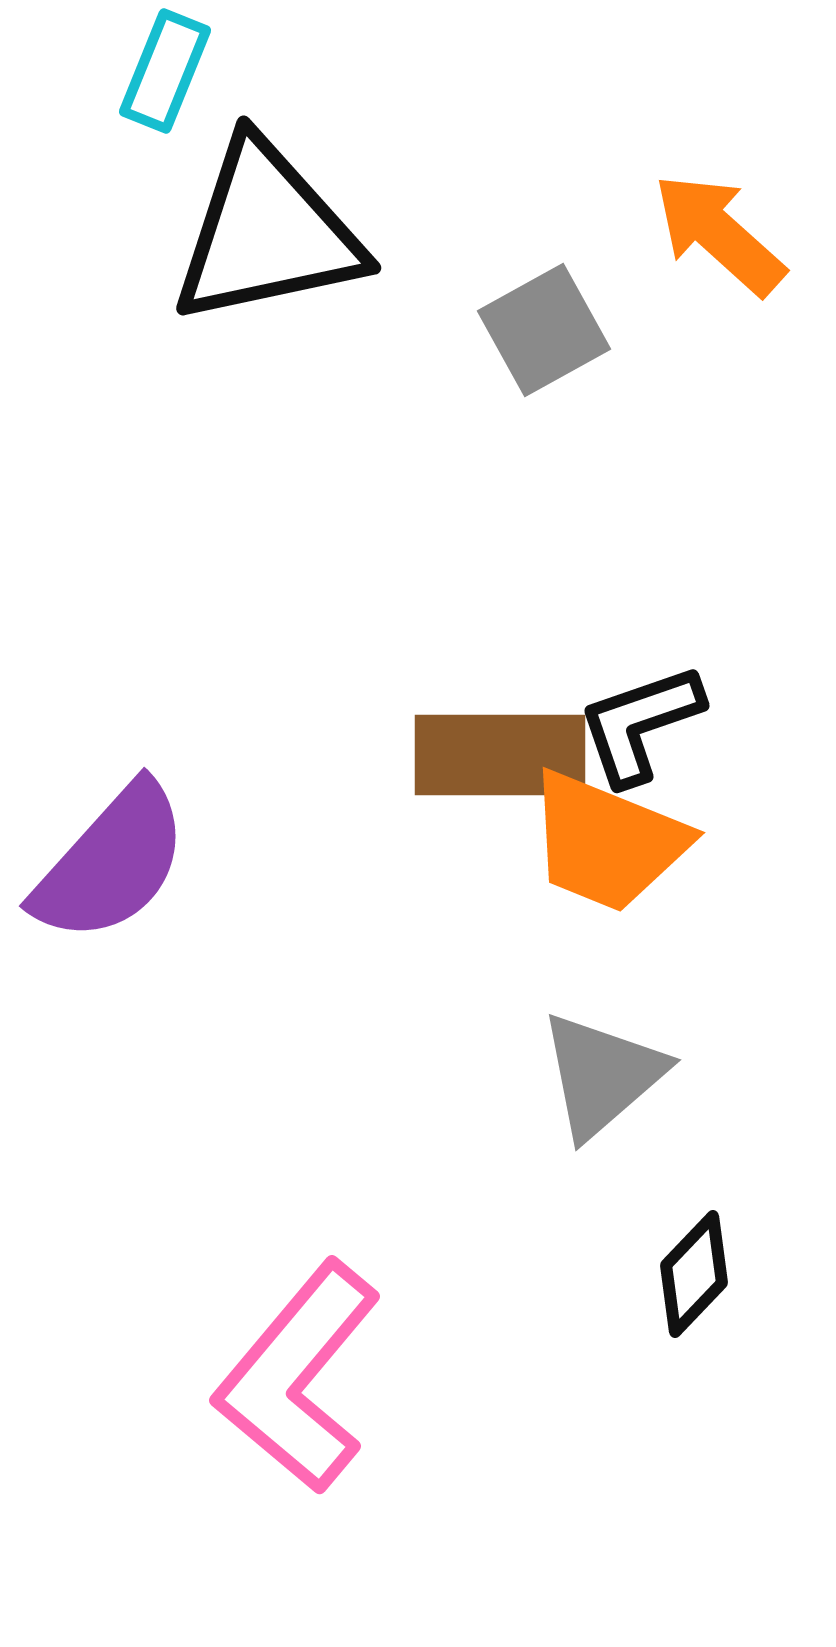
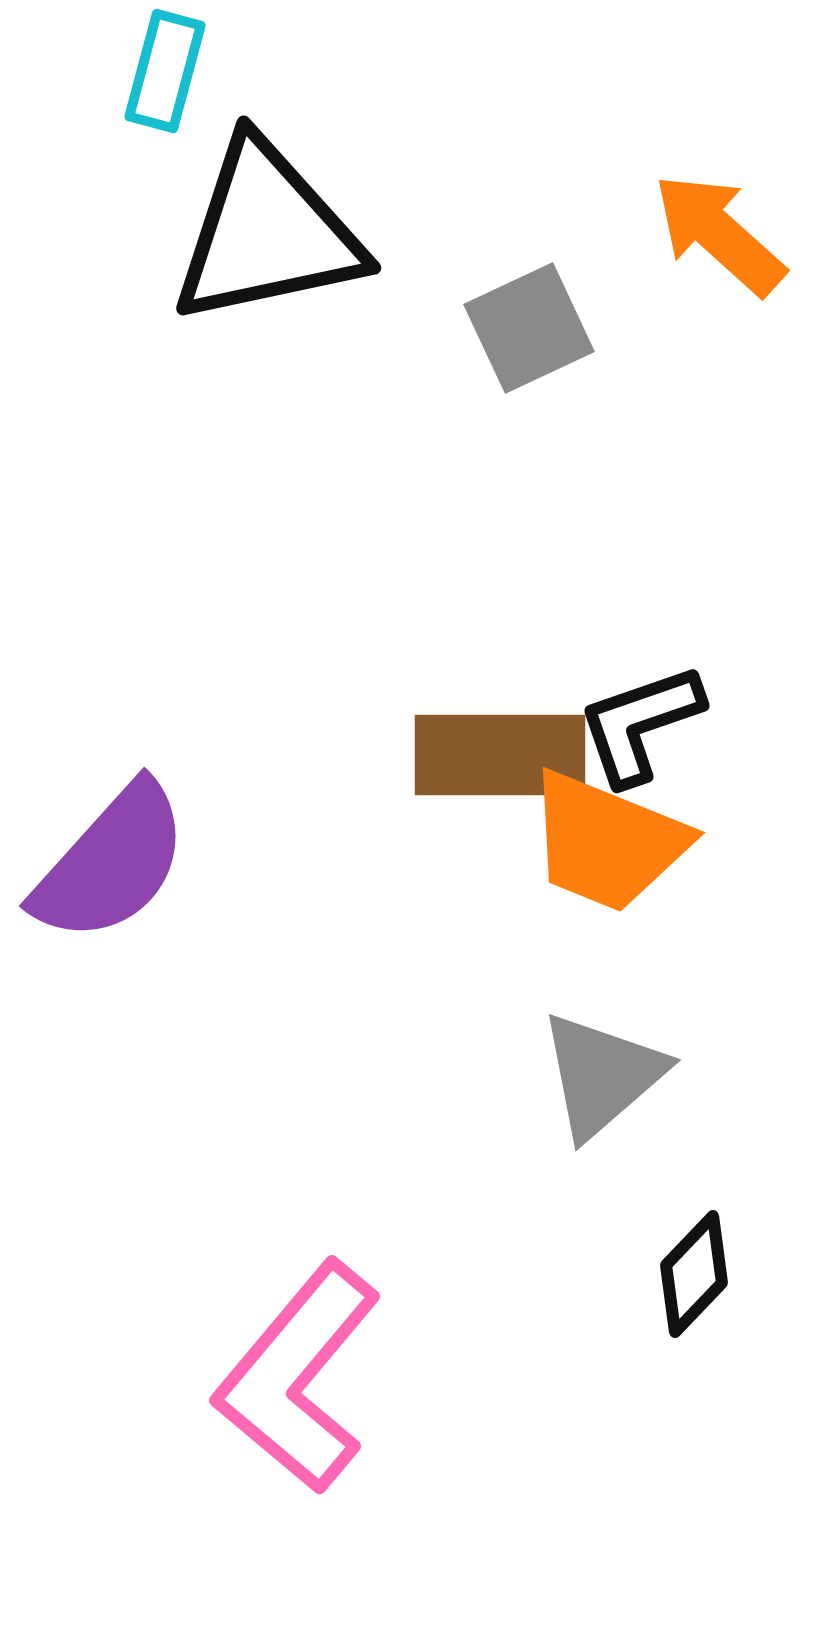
cyan rectangle: rotated 7 degrees counterclockwise
gray square: moved 15 px left, 2 px up; rotated 4 degrees clockwise
